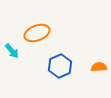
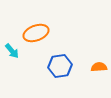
orange ellipse: moved 1 px left
blue hexagon: rotated 15 degrees clockwise
